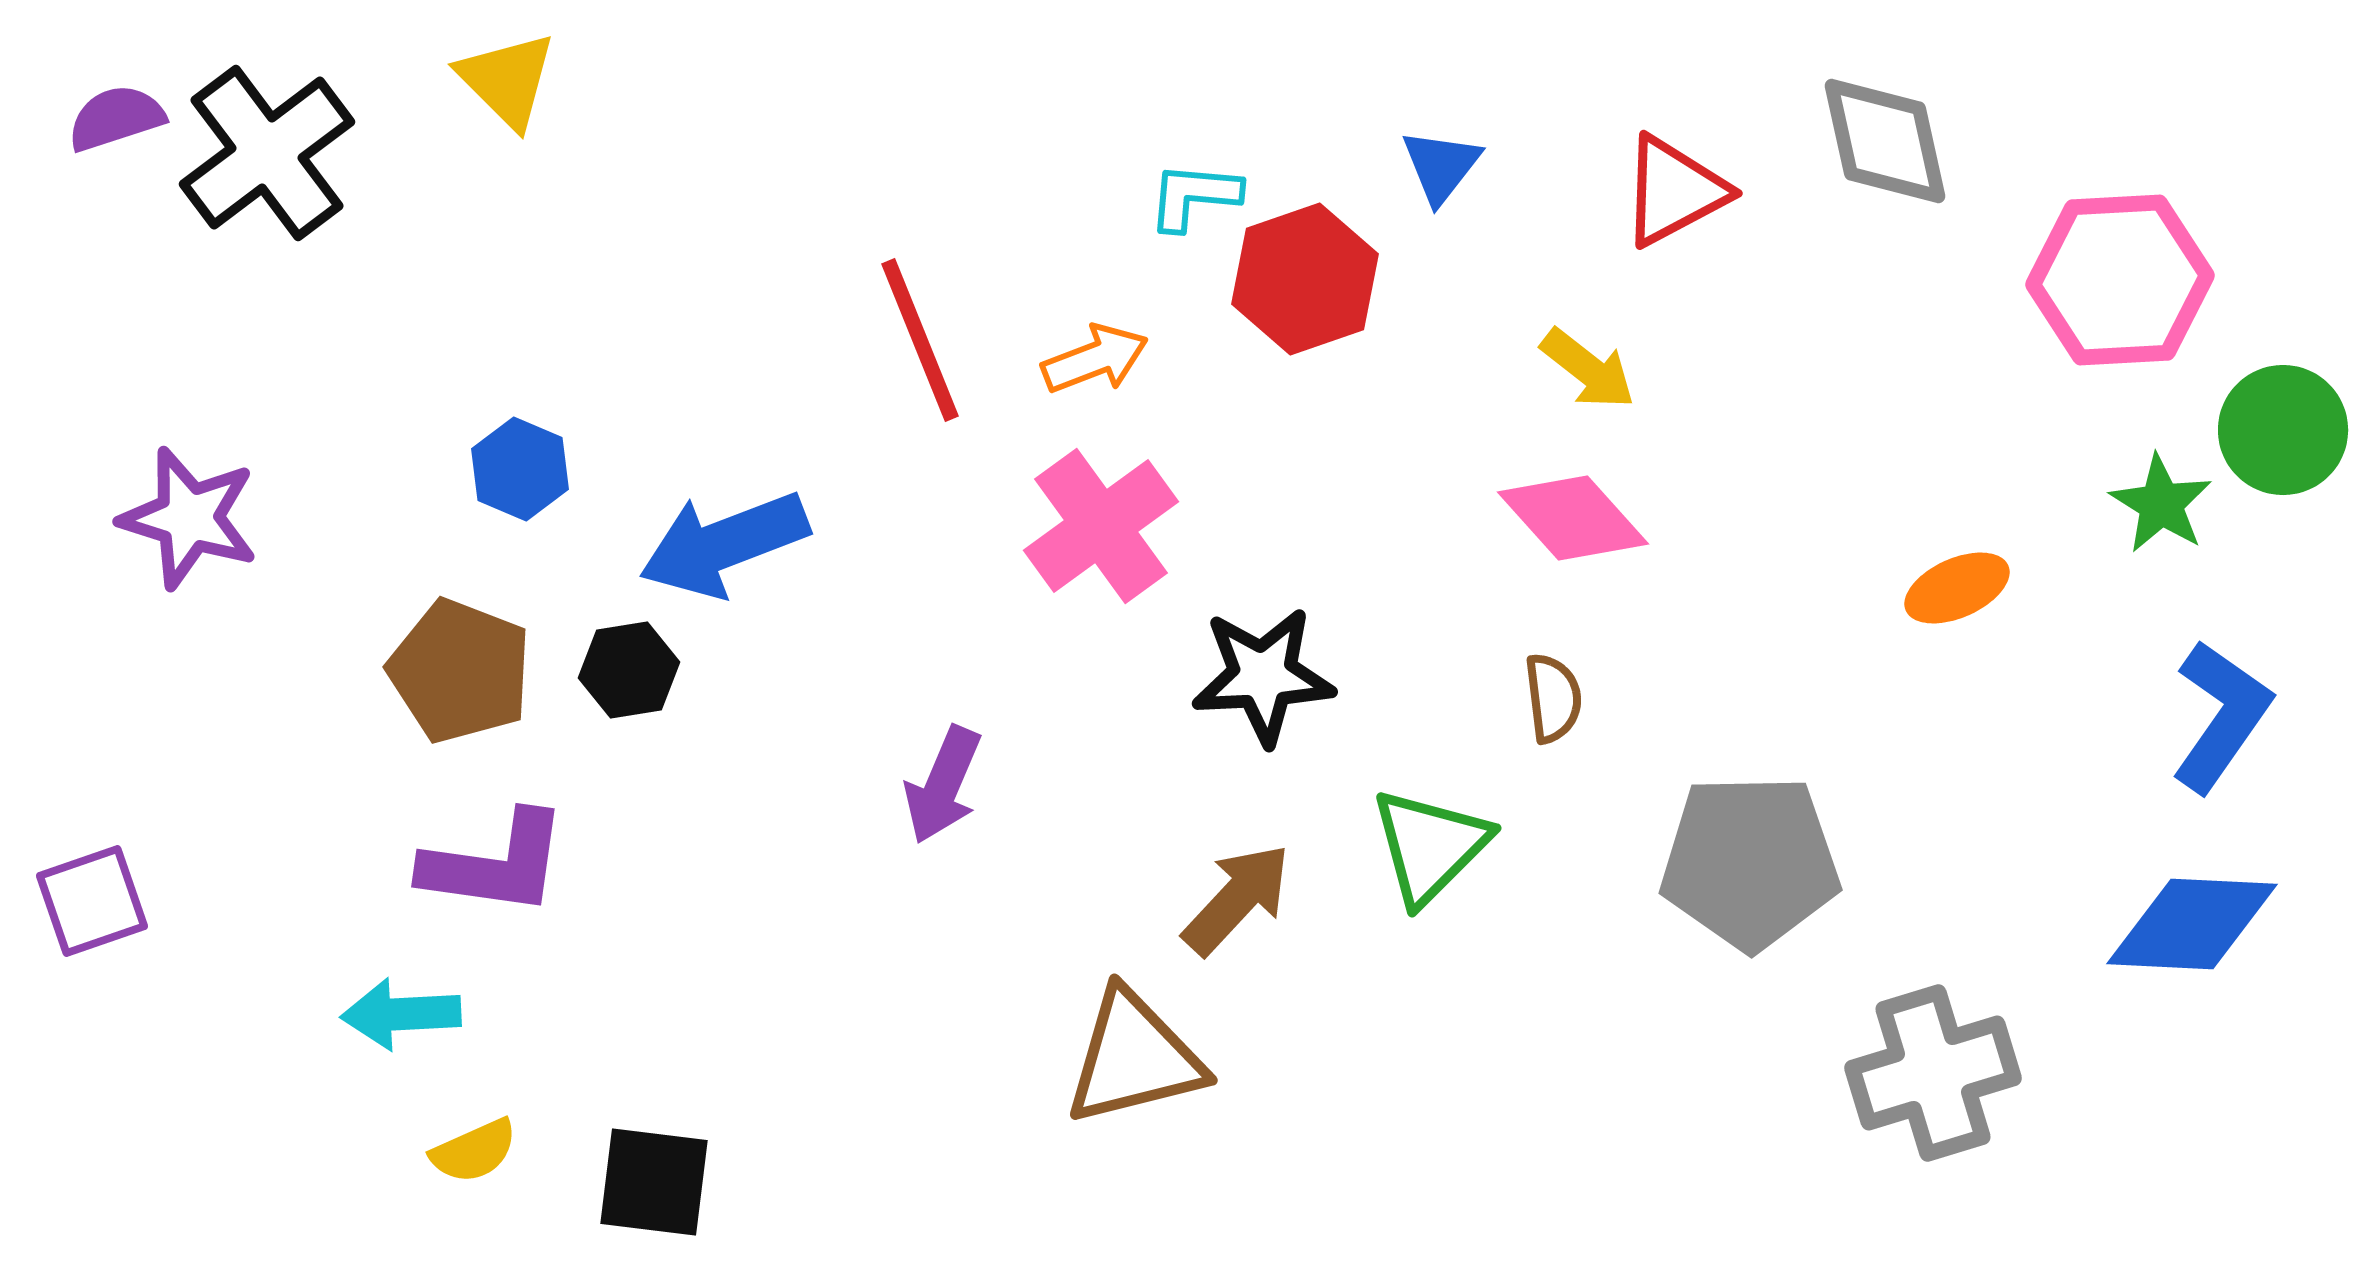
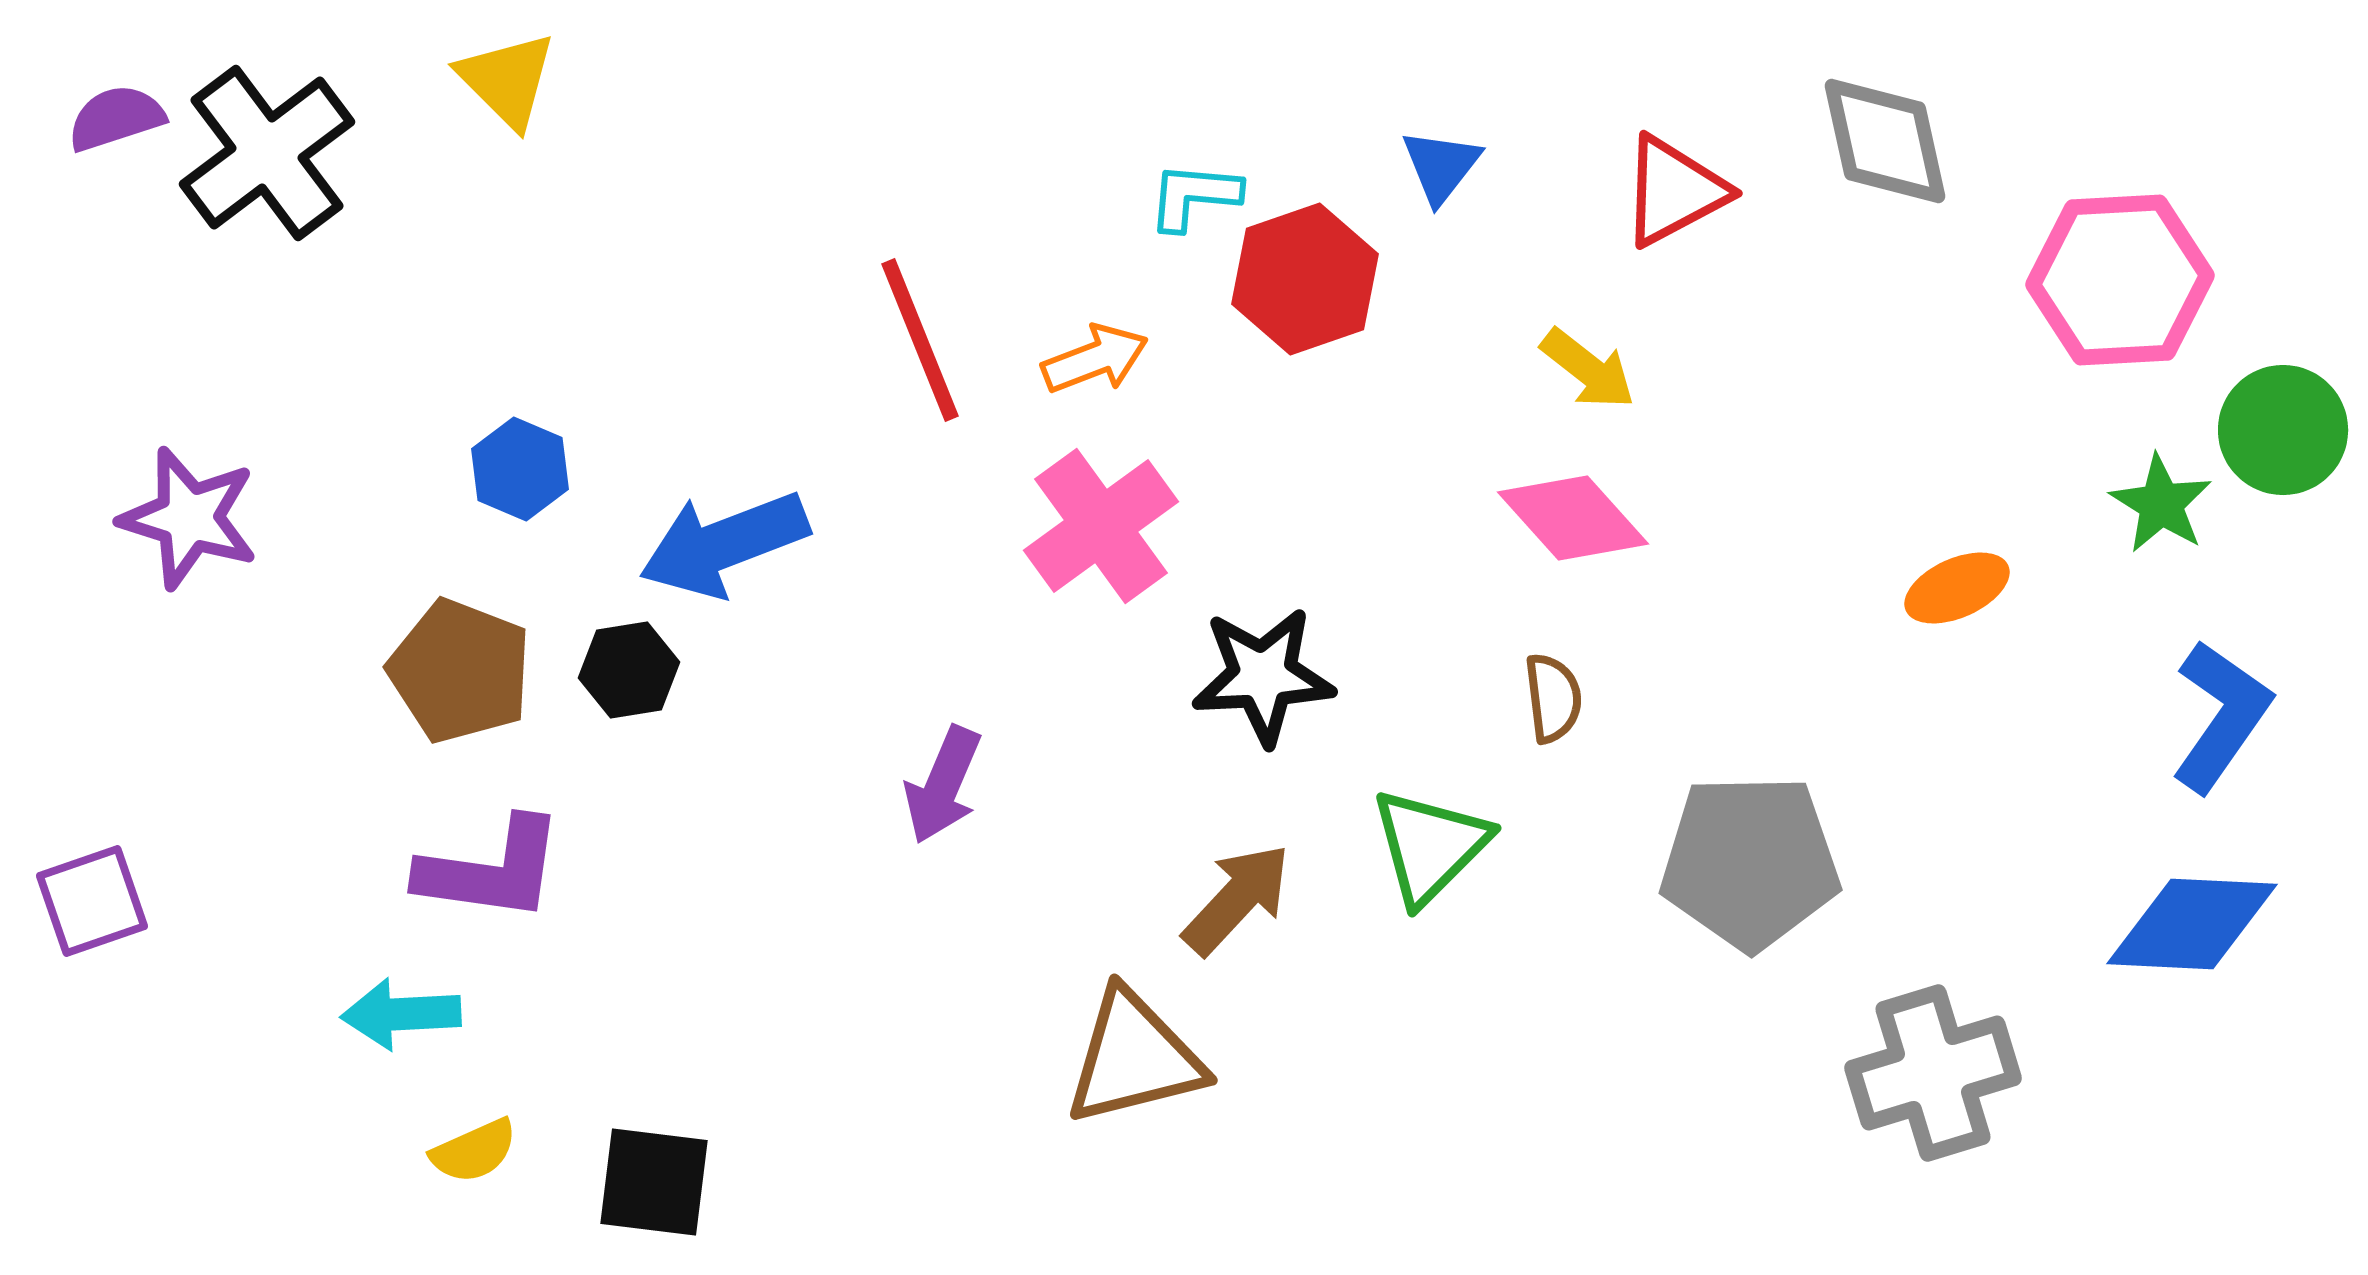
purple L-shape: moved 4 px left, 6 px down
